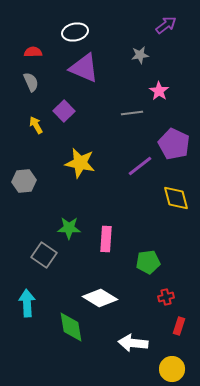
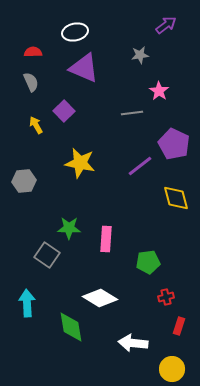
gray square: moved 3 px right
